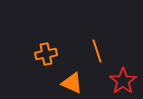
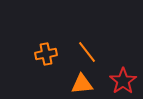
orange line: moved 10 px left, 1 px down; rotated 20 degrees counterclockwise
orange triangle: moved 10 px right, 1 px down; rotated 30 degrees counterclockwise
